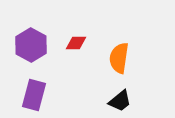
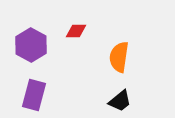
red diamond: moved 12 px up
orange semicircle: moved 1 px up
